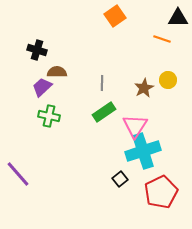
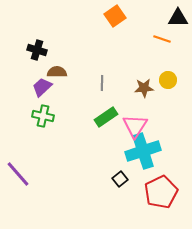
brown star: rotated 24 degrees clockwise
green rectangle: moved 2 px right, 5 px down
green cross: moved 6 px left
